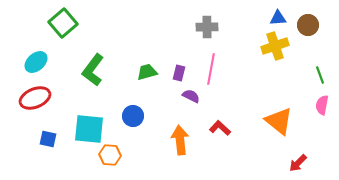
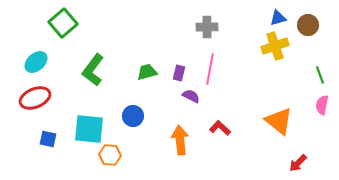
blue triangle: rotated 12 degrees counterclockwise
pink line: moved 1 px left
